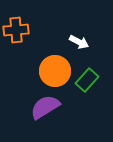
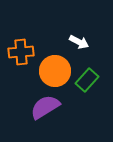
orange cross: moved 5 px right, 22 px down
